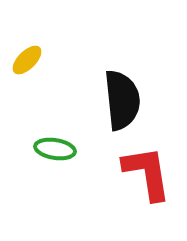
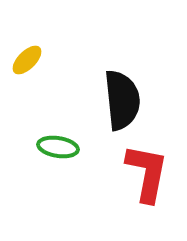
green ellipse: moved 3 px right, 2 px up
red L-shape: rotated 20 degrees clockwise
